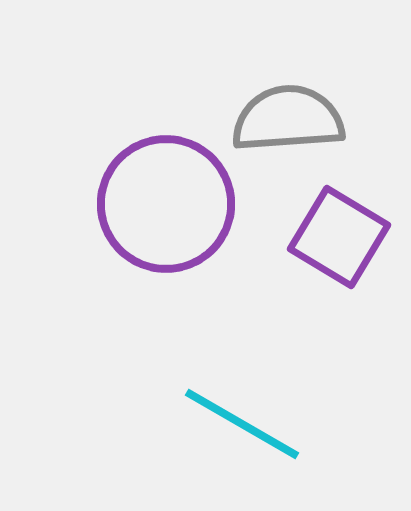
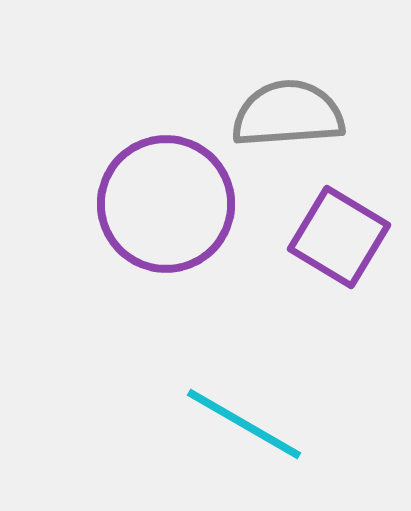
gray semicircle: moved 5 px up
cyan line: moved 2 px right
